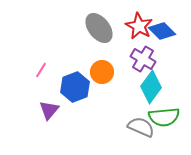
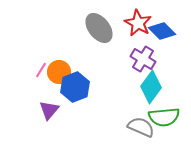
red star: moved 1 px left, 3 px up
orange circle: moved 43 px left
